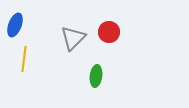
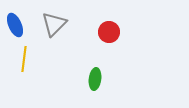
blue ellipse: rotated 45 degrees counterclockwise
gray triangle: moved 19 px left, 14 px up
green ellipse: moved 1 px left, 3 px down
